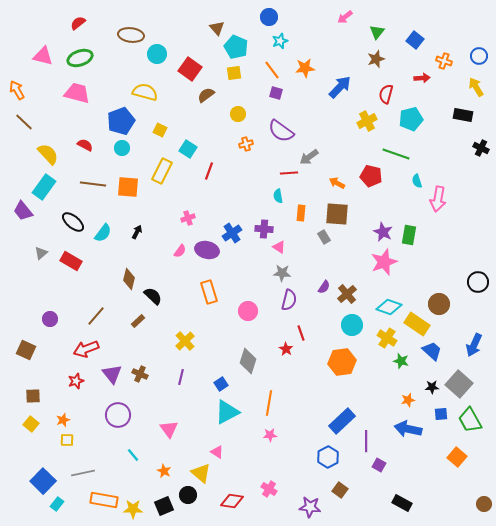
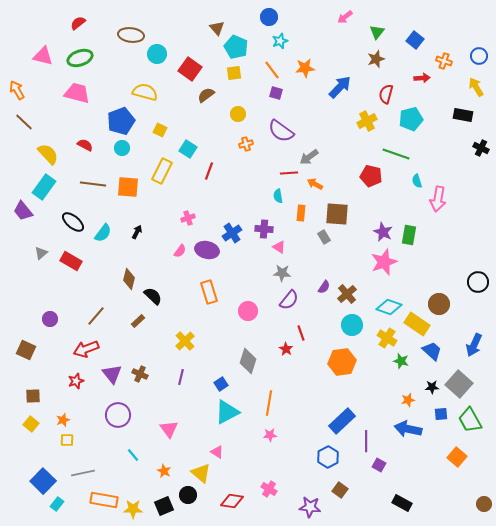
orange arrow at (337, 183): moved 22 px left, 1 px down
purple semicircle at (289, 300): rotated 25 degrees clockwise
